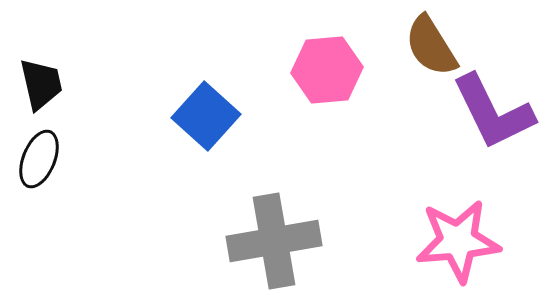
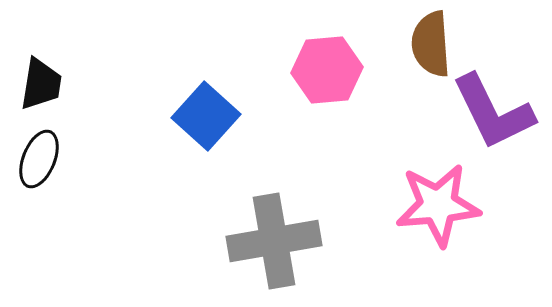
brown semicircle: moved 2 px up; rotated 28 degrees clockwise
black trapezoid: rotated 22 degrees clockwise
pink star: moved 20 px left, 36 px up
